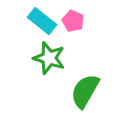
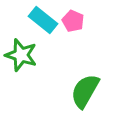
cyan rectangle: moved 1 px right, 1 px up
green star: moved 28 px left, 3 px up
